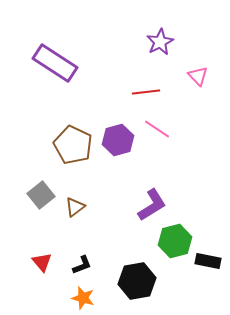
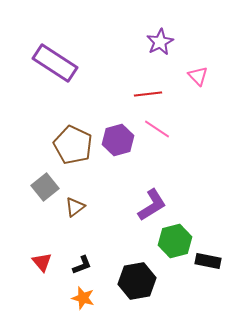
red line: moved 2 px right, 2 px down
gray square: moved 4 px right, 8 px up
